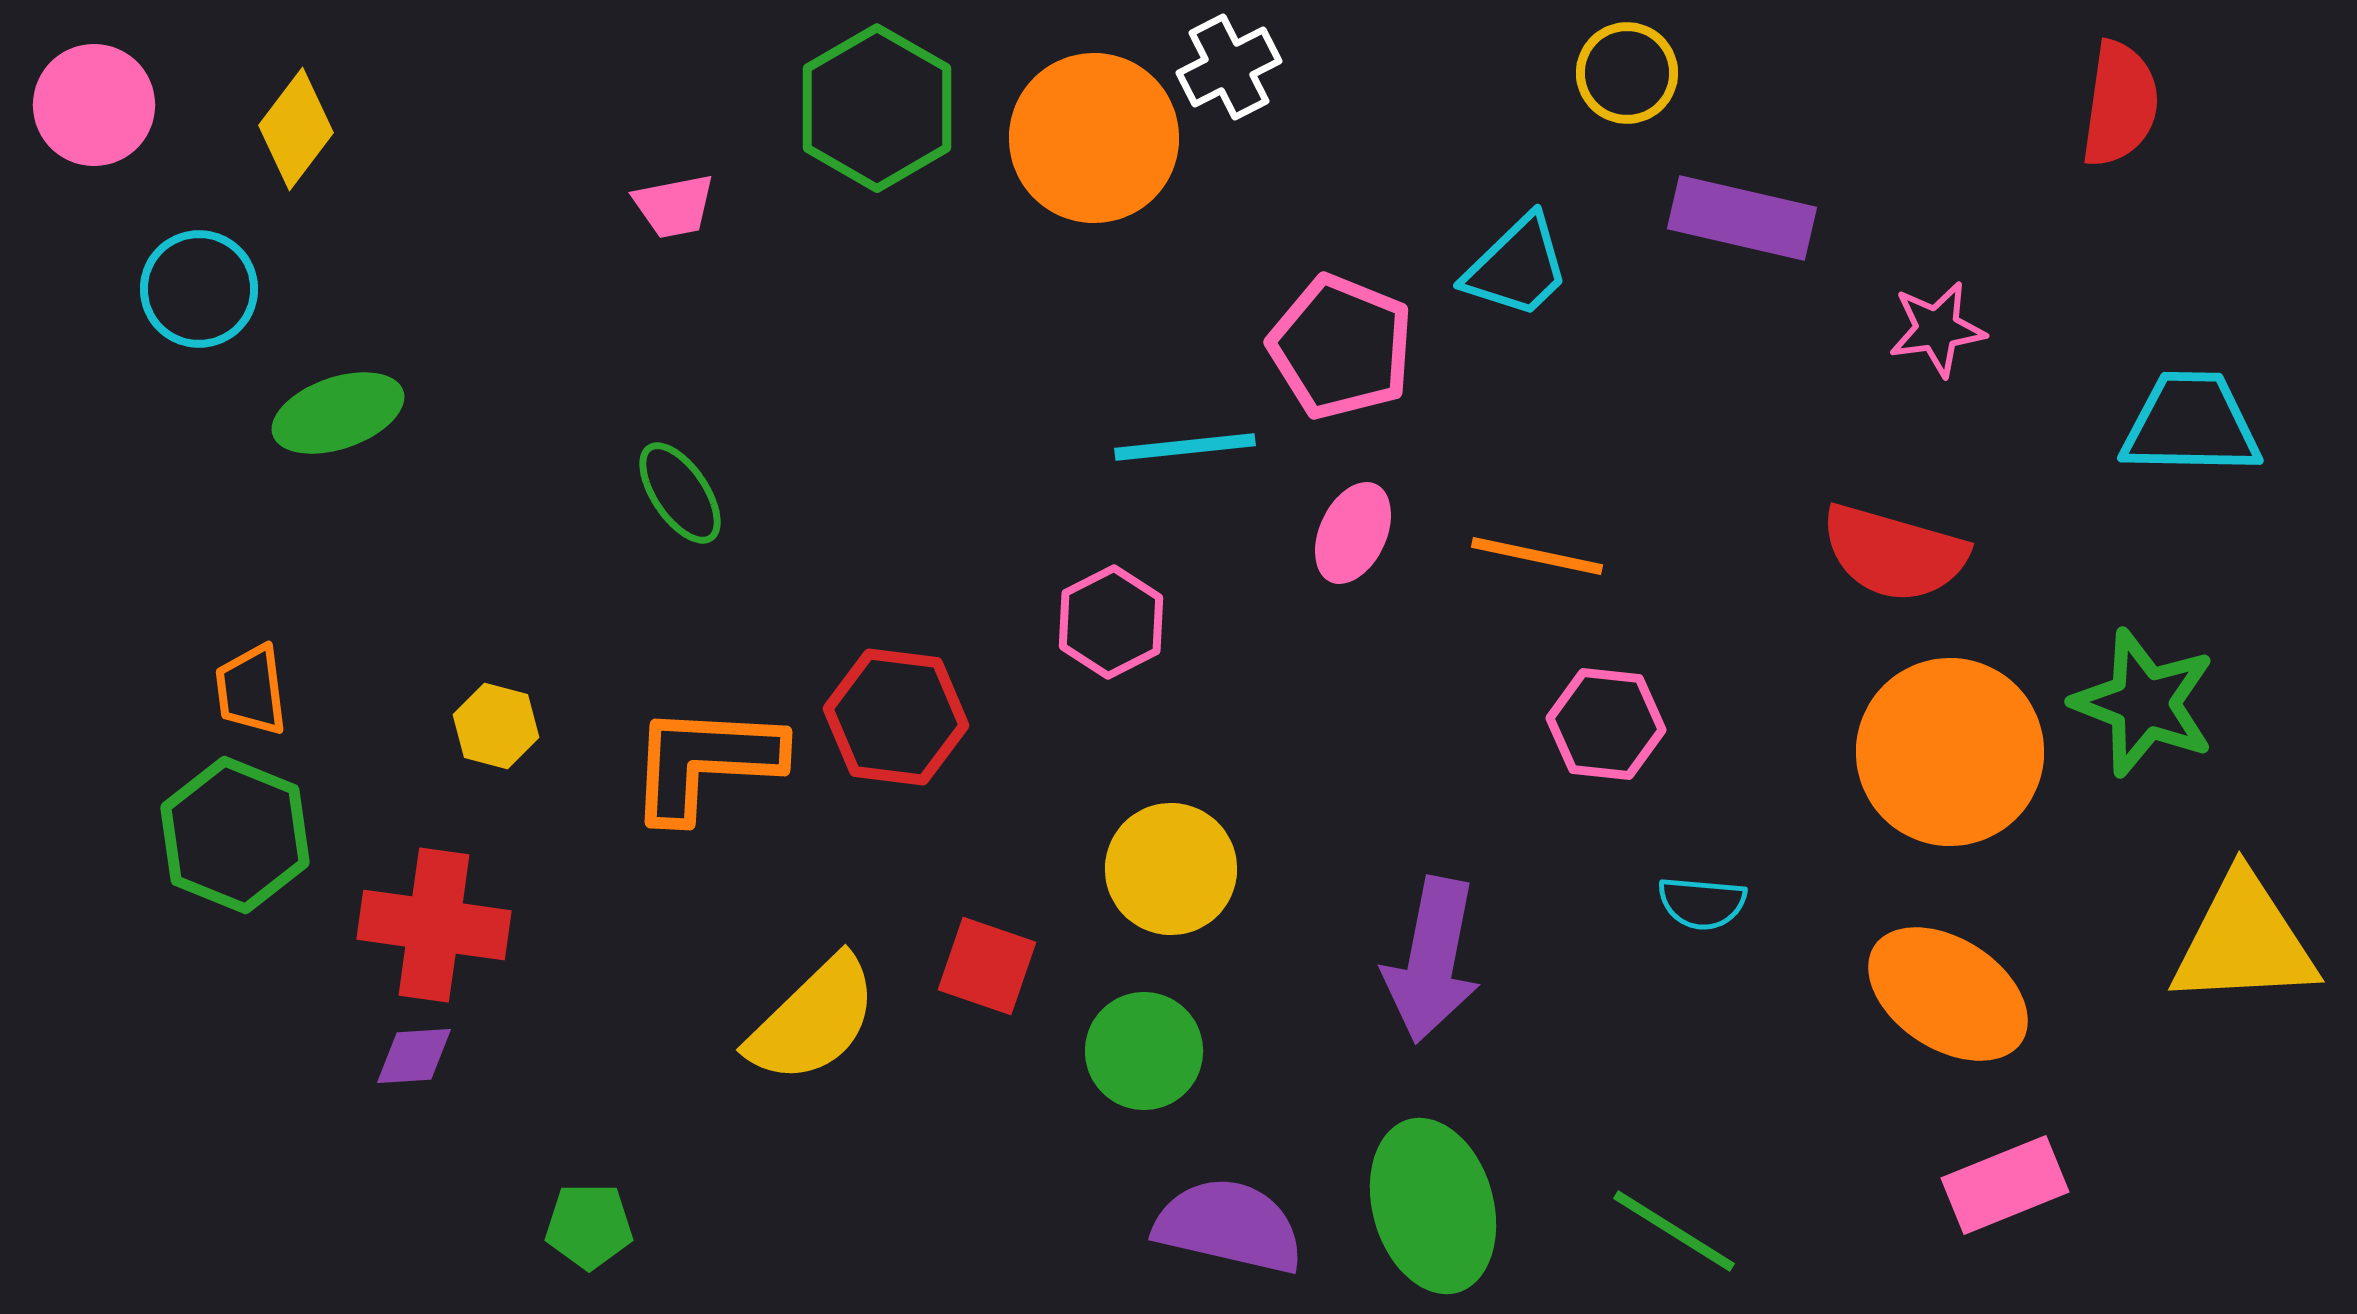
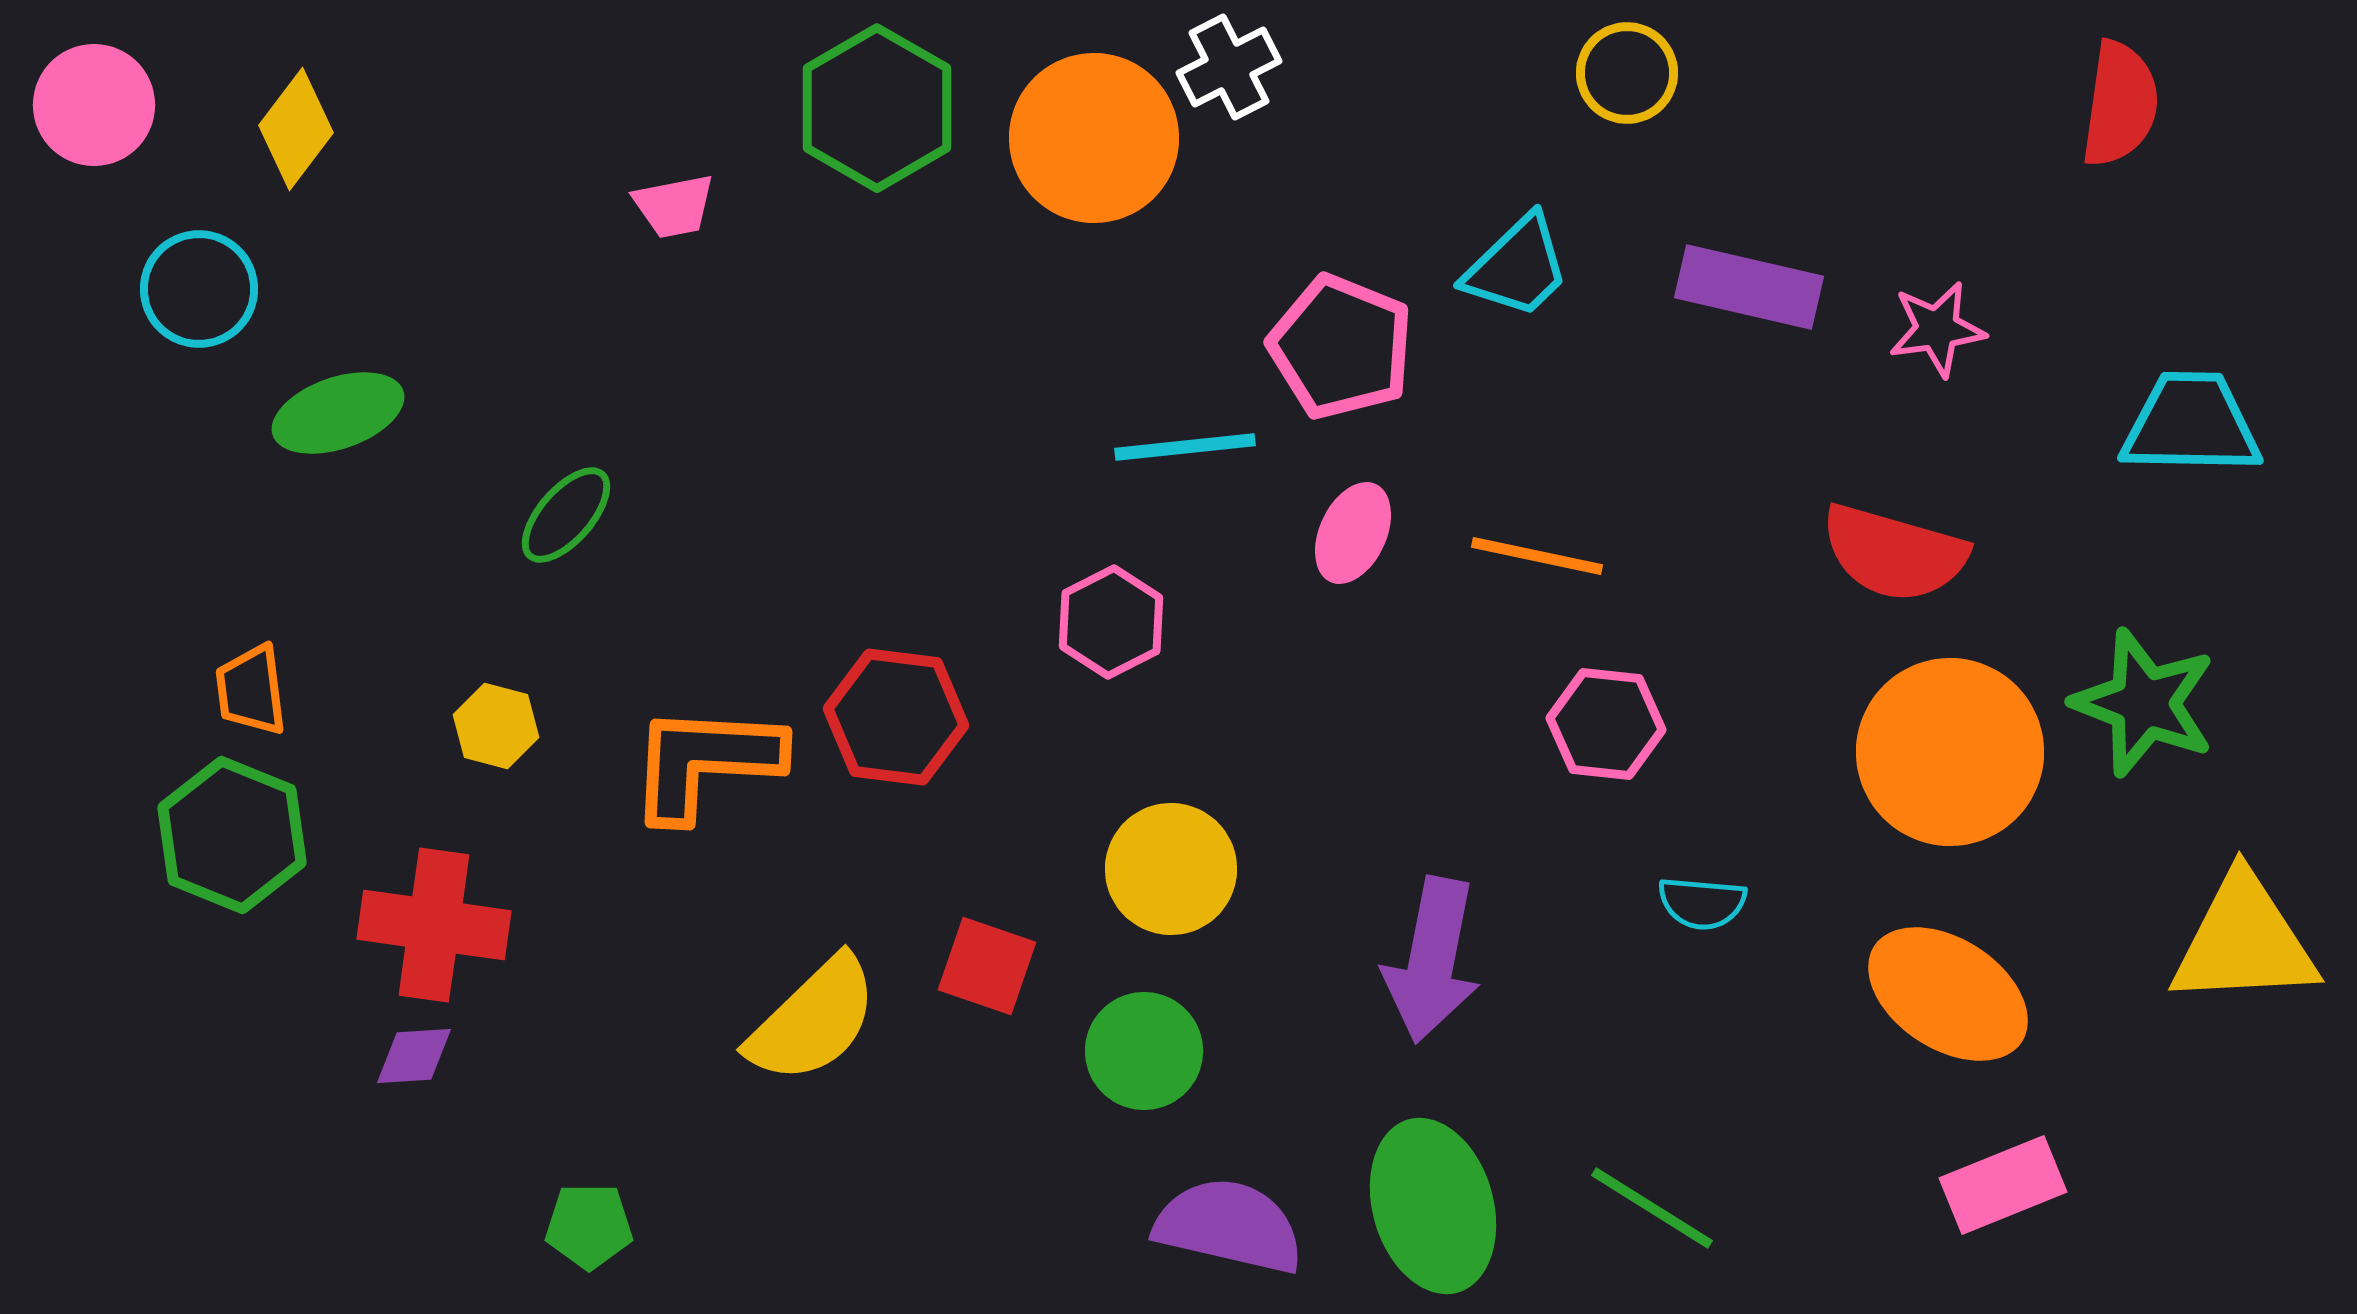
purple rectangle at (1742, 218): moved 7 px right, 69 px down
green ellipse at (680, 493): moved 114 px left, 22 px down; rotated 75 degrees clockwise
green hexagon at (235, 835): moved 3 px left
pink rectangle at (2005, 1185): moved 2 px left
green line at (1674, 1231): moved 22 px left, 23 px up
